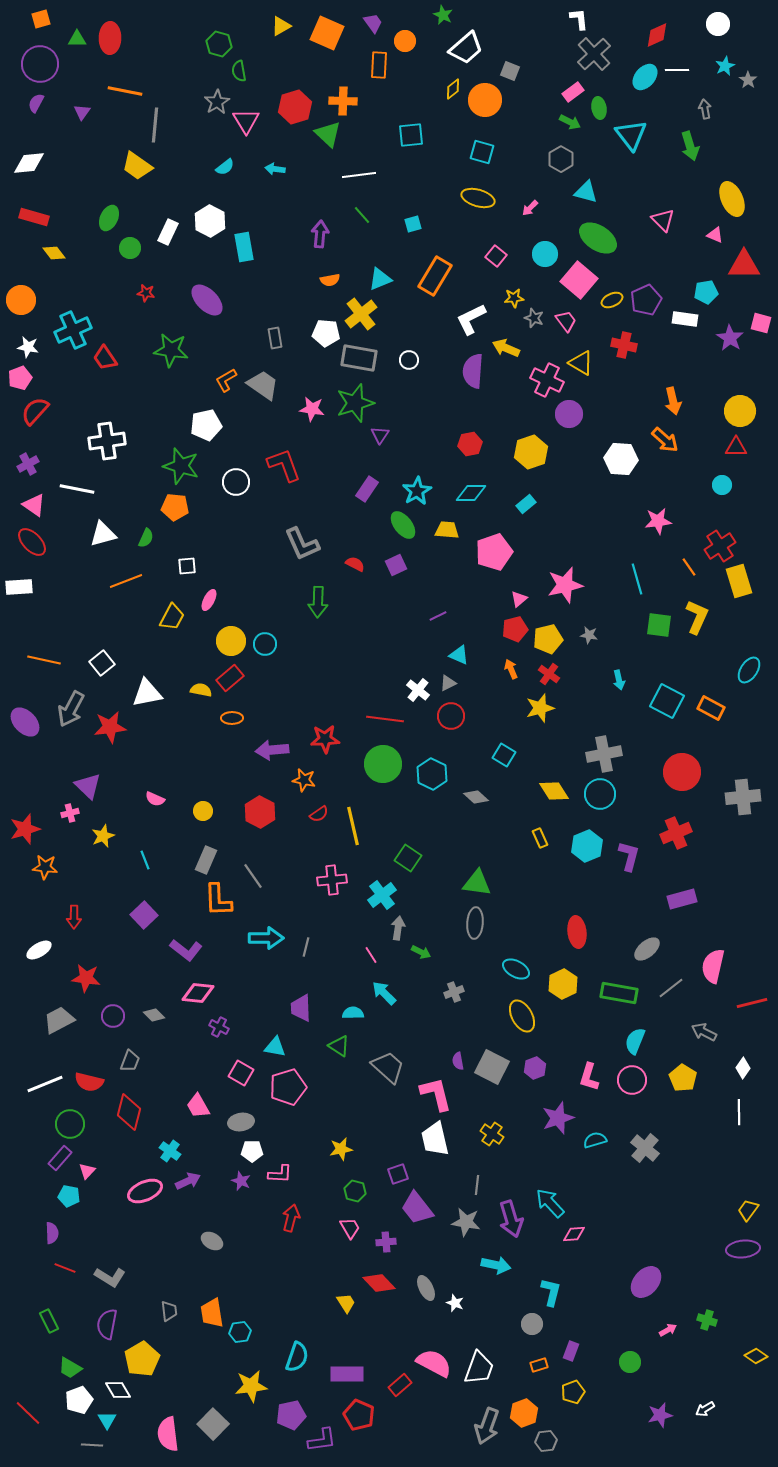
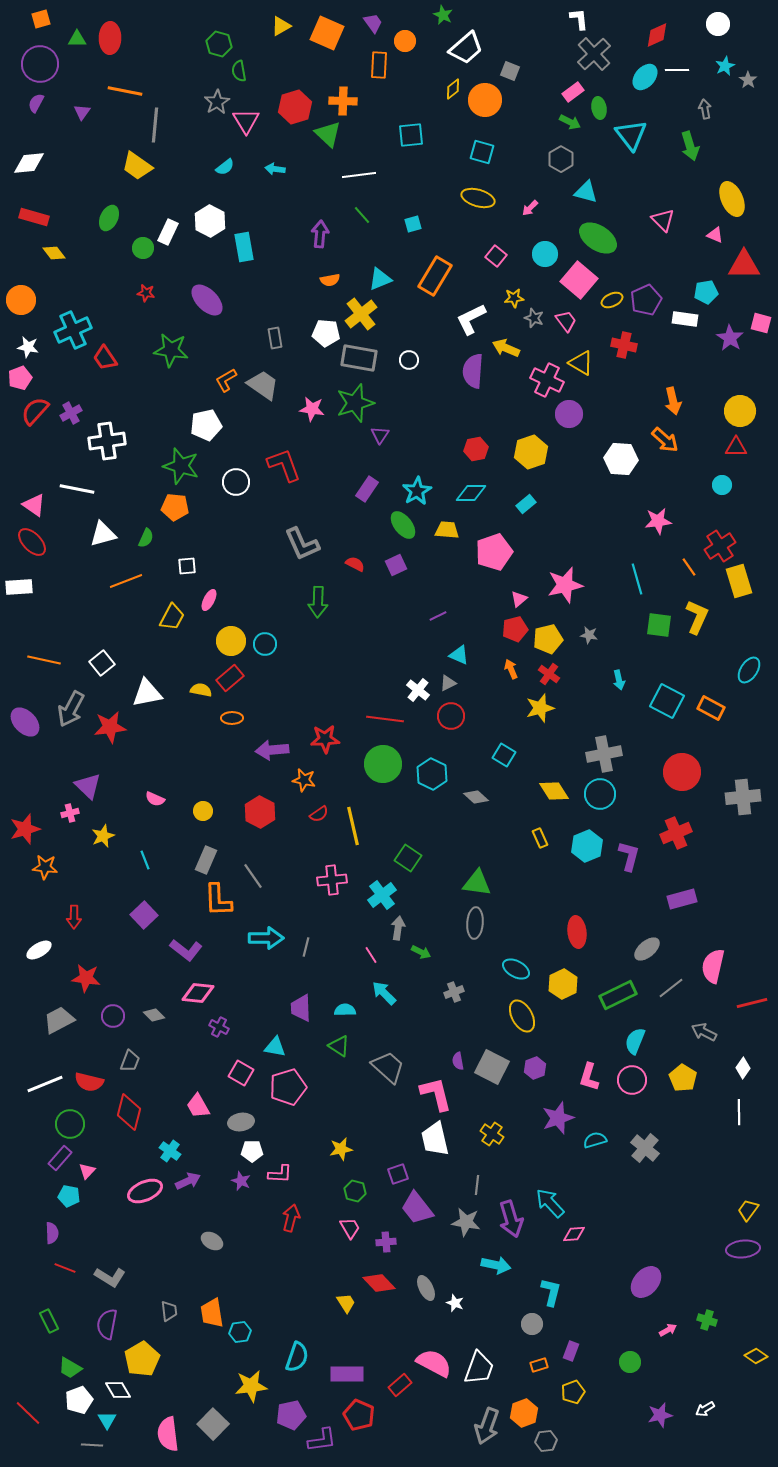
green circle at (130, 248): moved 13 px right
red hexagon at (470, 444): moved 6 px right, 5 px down
purple cross at (28, 464): moved 43 px right, 51 px up
green rectangle at (619, 993): moved 1 px left, 2 px down; rotated 36 degrees counterclockwise
cyan semicircle at (353, 1013): moved 8 px left, 3 px up
